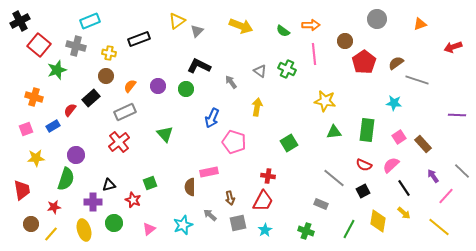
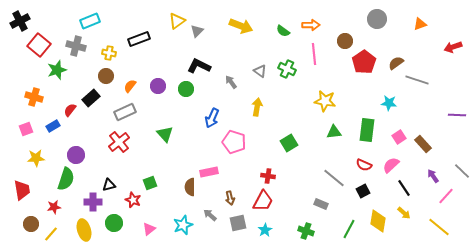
cyan star at (394, 103): moved 5 px left
